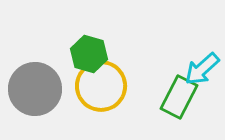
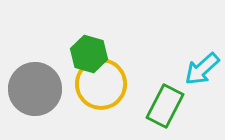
yellow circle: moved 2 px up
green rectangle: moved 14 px left, 9 px down
